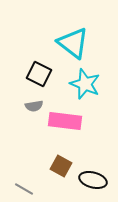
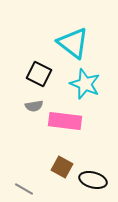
brown square: moved 1 px right, 1 px down
